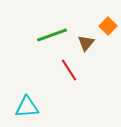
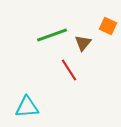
orange square: rotated 18 degrees counterclockwise
brown triangle: moved 3 px left
